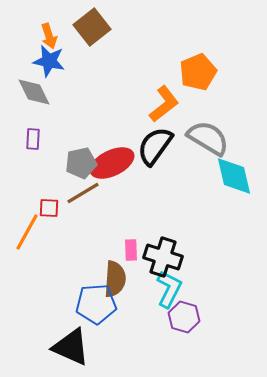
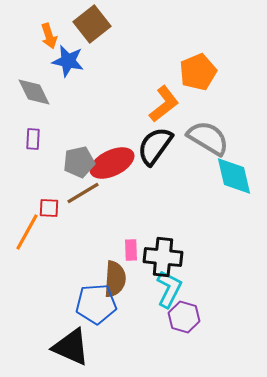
brown square: moved 3 px up
blue star: moved 19 px right
gray pentagon: moved 2 px left, 1 px up
black cross: rotated 12 degrees counterclockwise
